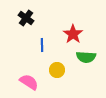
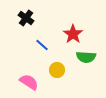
blue line: rotated 48 degrees counterclockwise
